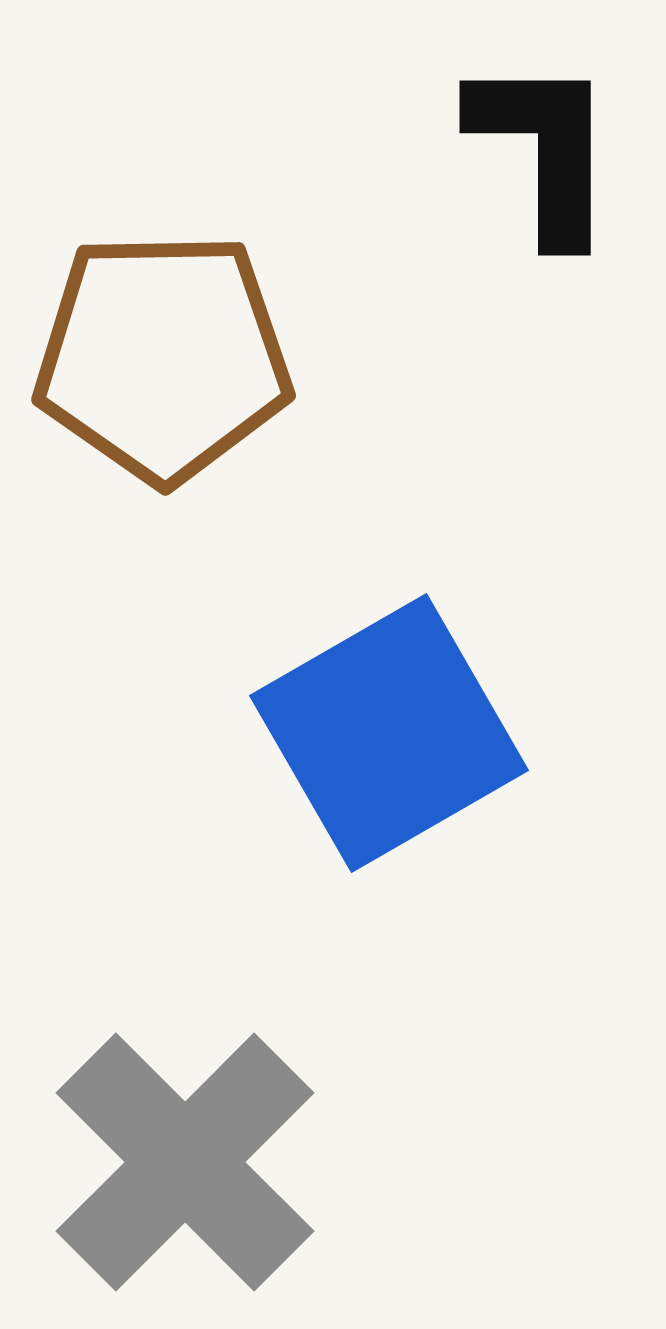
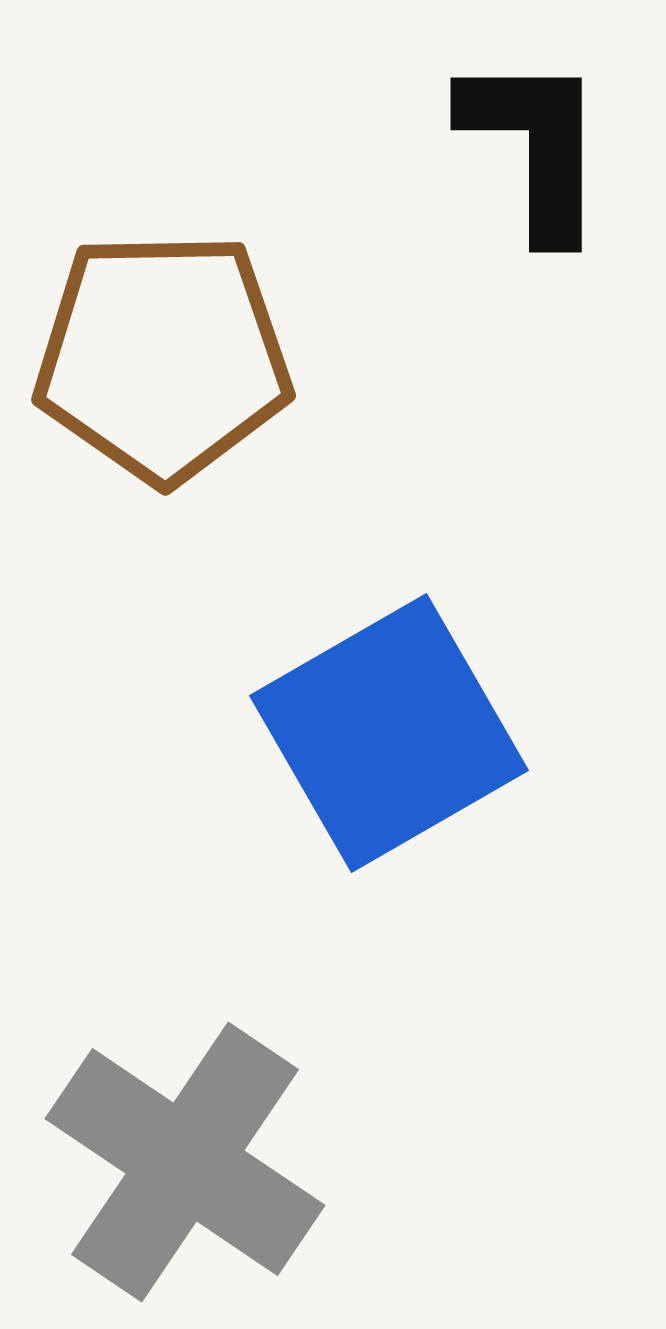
black L-shape: moved 9 px left, 3 px up
gray cross: rotated 11 degrees counterclockwise
